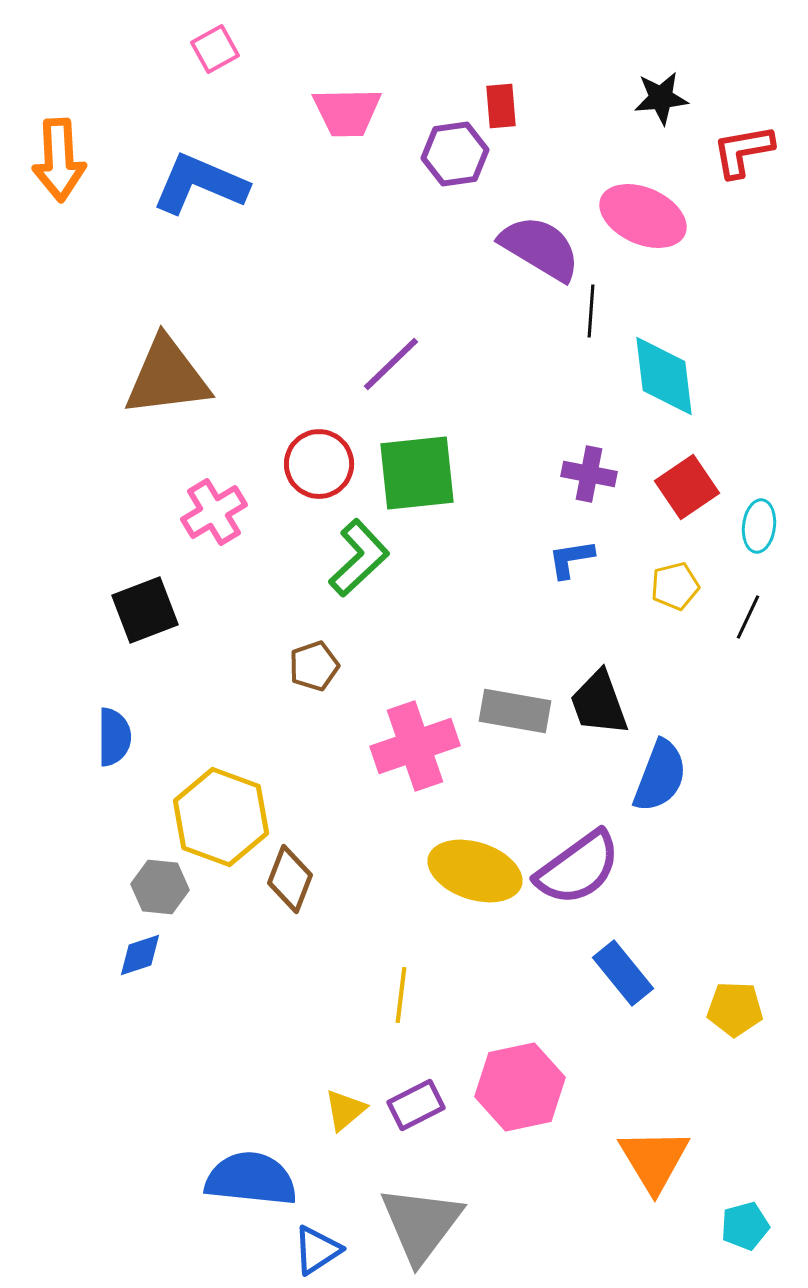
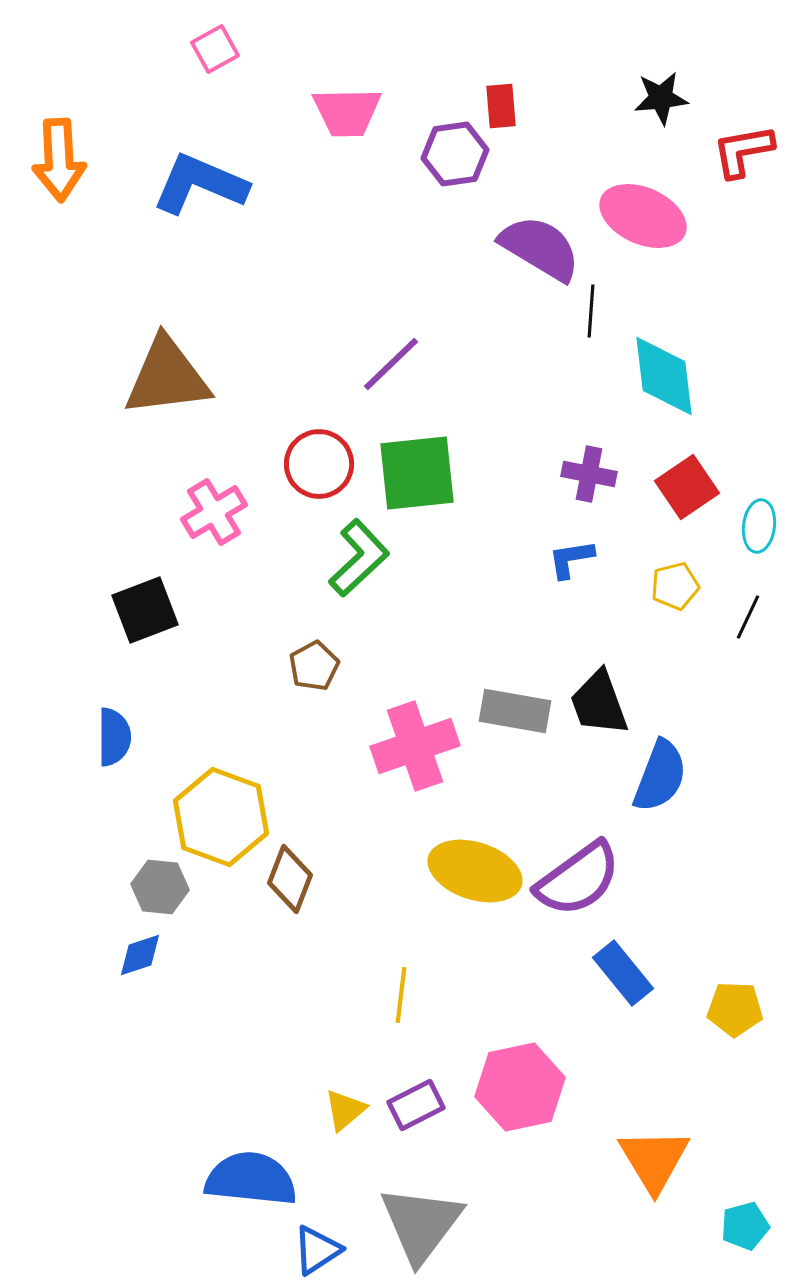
brown pentagon at (314, 666): rotated 9 degrees counterclockwise
purple semicircle at (578, 868): moved 11 px down
